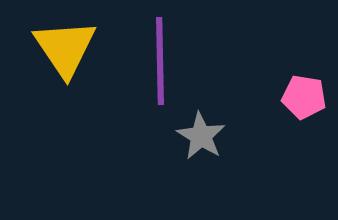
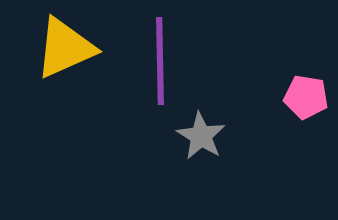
yellow triangle: rotated 40 degrees clockwise
pink pentagon: moved 2 px right
